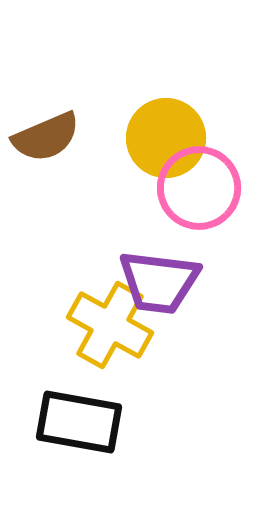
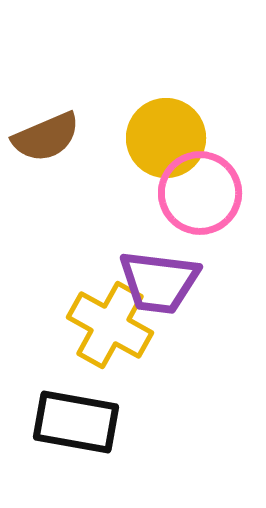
pink circle: moved 1 px right, 5 px down
black rectangle: moved 3 px left
